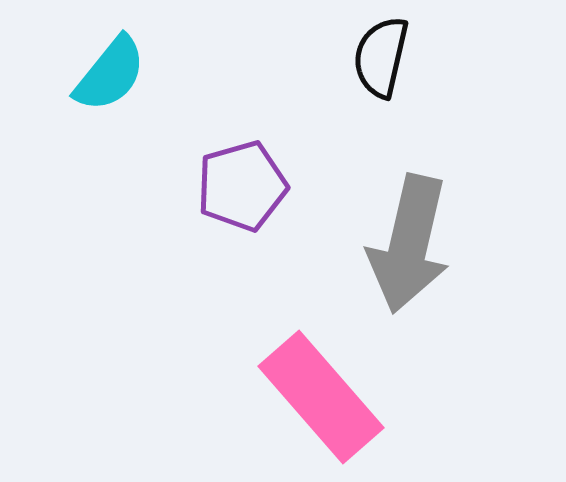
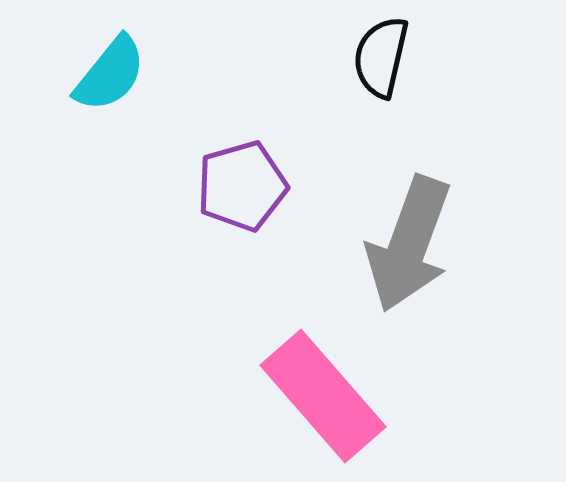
gray arrow: rotated 7 degrees clockwise
pink rectangle: moved 2 px right, 1 px up
